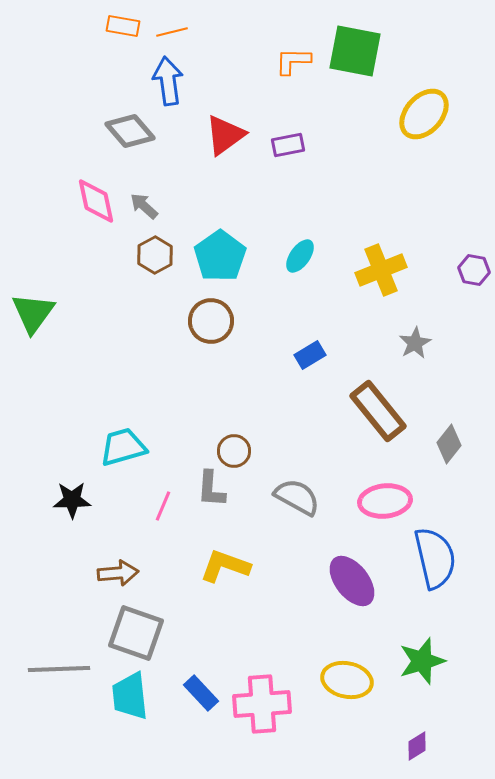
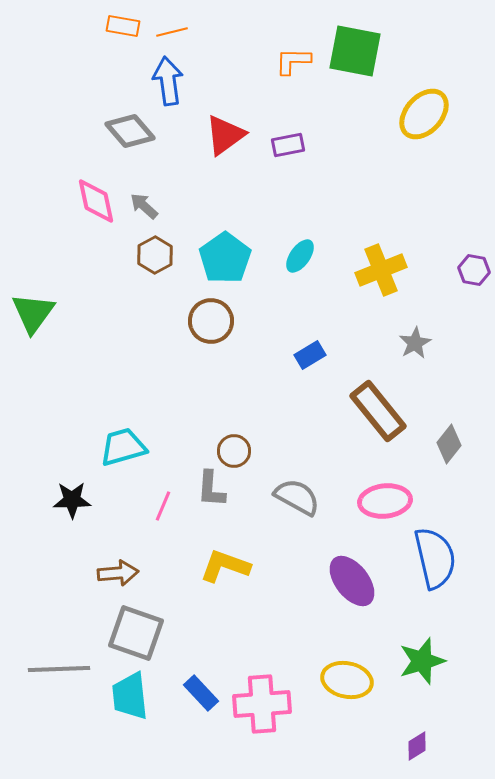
cyan pentagon at (220, 256): moved 5 px right, 2 px down
